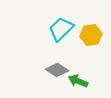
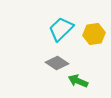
yellow hexagon: moved 3 px right, 1 px up
gray diamond: moved 7 px up
